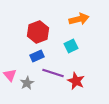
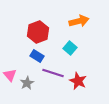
orange arrow: moved 2 px down
cyan square: moved 1 px left, 2 px down; rotated 24 degrees counterclockwise
blue rectangle: rotated 56 degrees clockwise
red star: moved 2 px right
